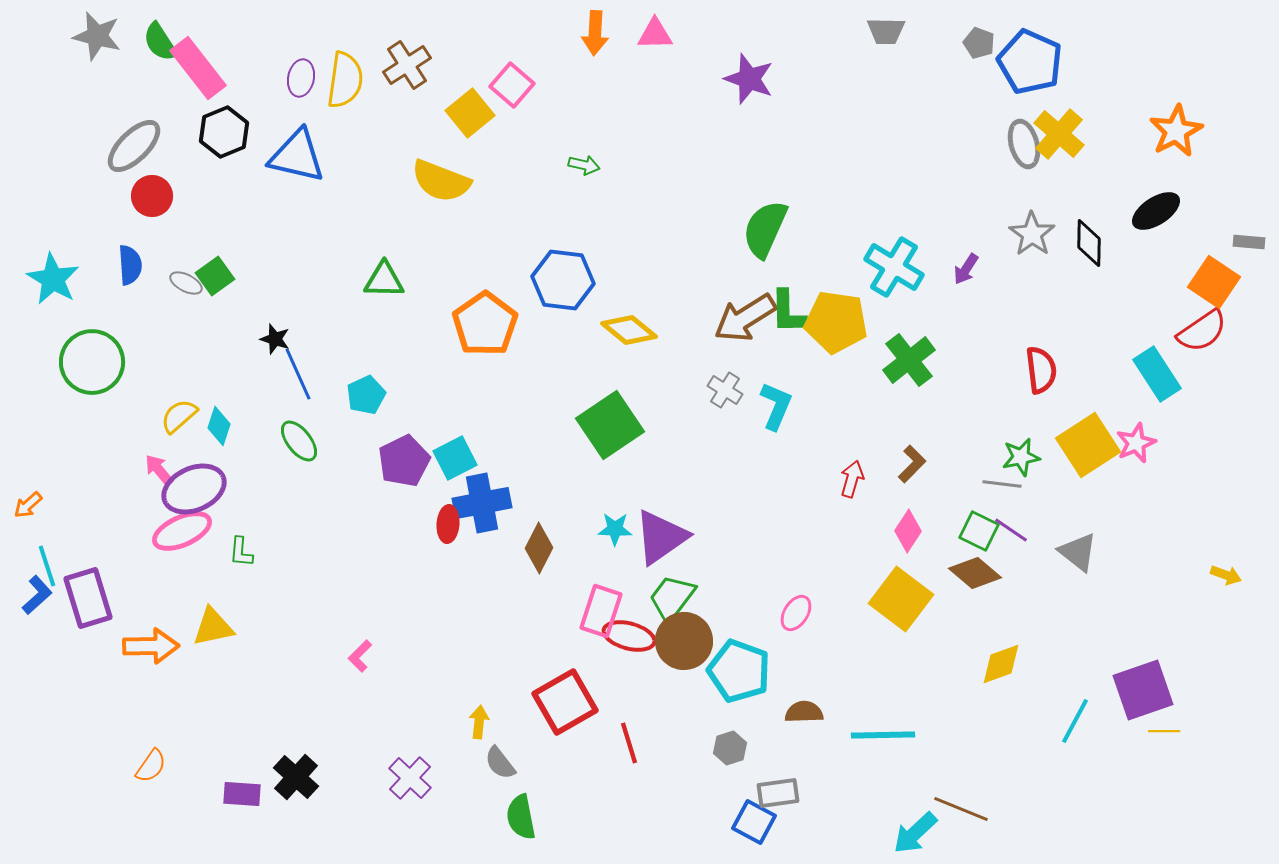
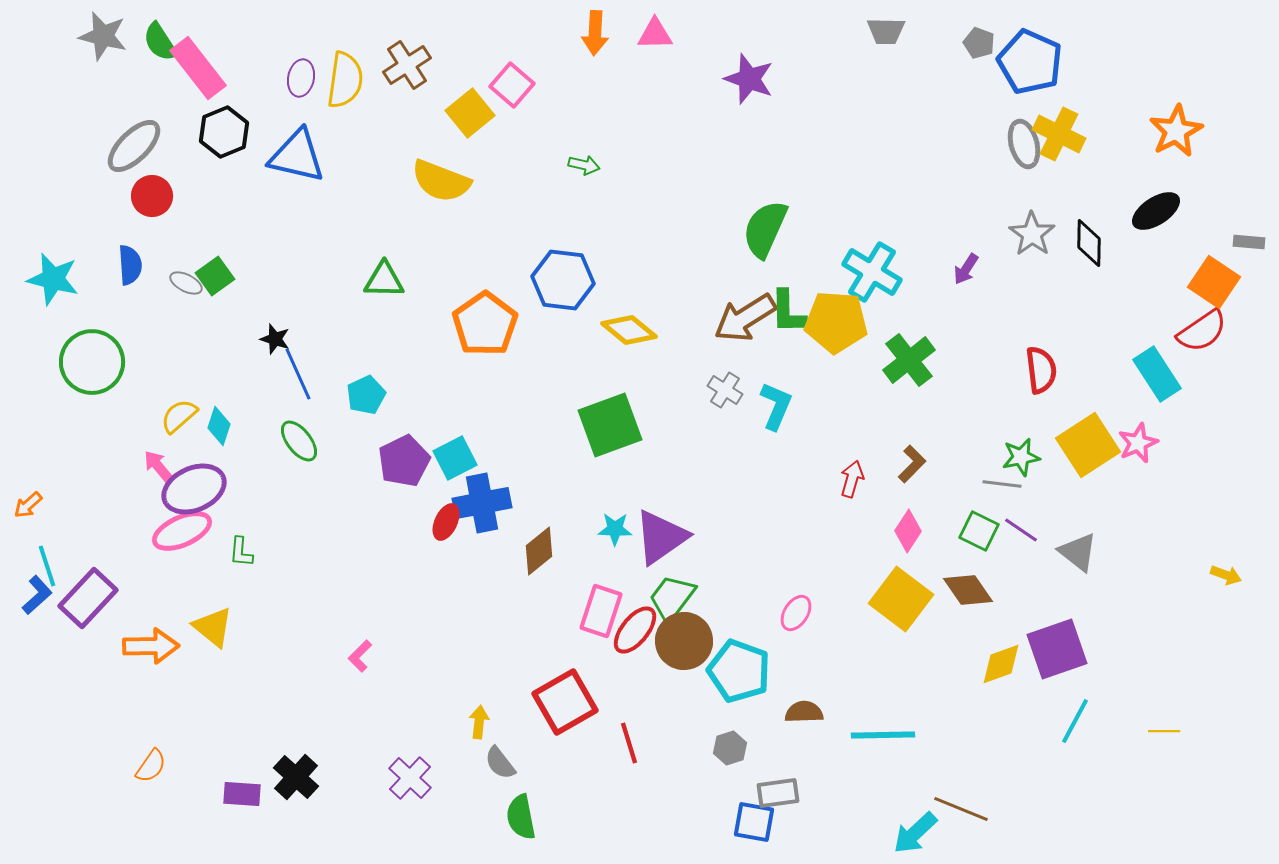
gray star at (97, 36): moved 6 px right
yellow cross at (1059, 134): rotated 15 degrees counterclockwise
cyan cross at (894, 267): moved 22 px left, 5 px down
cyan star at (53, 279): rotated 16 degrees counterclockwise
yellow pentagon at (836, 322): rotated 4 degrees counterclockwise
green square at (610, 425): rotated 14 degrees clockwise
pink star at (1136, 443): moved 2 px right
pink arrow at (159, 470): moved 1 px left, 4 px up
red ellipse at (448, 524): moved 2 px left, 2 px up; rotated 21 degrees clockwise
purple line at (1011, 530): moved 10 px right
brown diamond at (539, 548): moved 3 px down; rotated 24 degrees clockwise
brown diamond at (975, 573): moved 7 px left, 17 px down; rotated 15 degrees clockwise
purple rectangle at (88, 598): rotated 60 degrees clockwise
yellow triangle at (213, 627): rotated 51 degrees clockwise
red ellipse at (629, 636): moved 6 px right, 6 px up; rotated 66 degrees counterclockwise
purple square at (1143, 690): moved 86 px left, 41 px up
blue square at (754, 822): rotated 18 degrees counterclockwise
